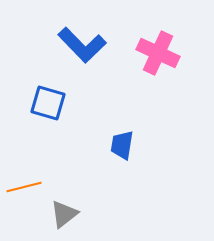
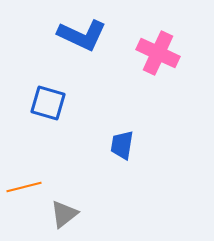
blue L-shape: moved 10 px up; rotated 21 degrees counterclockwise
